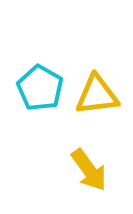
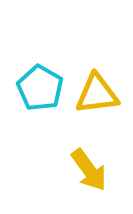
yellow triangle: moved 1 px up
